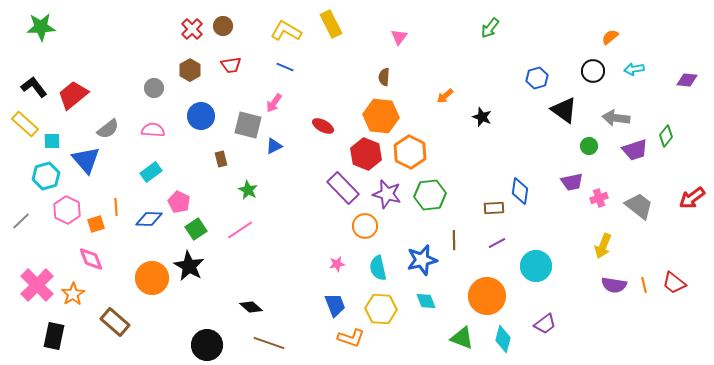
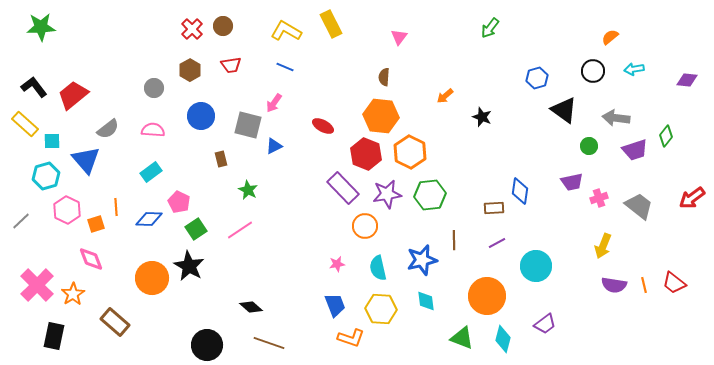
purple star at (387, 194): rotated 24 degrees counterclockwise
cyan diamond at (426, 301): rotated 15 degrees clockwise
